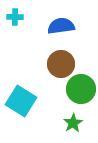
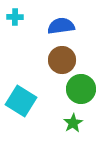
brown circle: moved 1 px right, 4 px up
